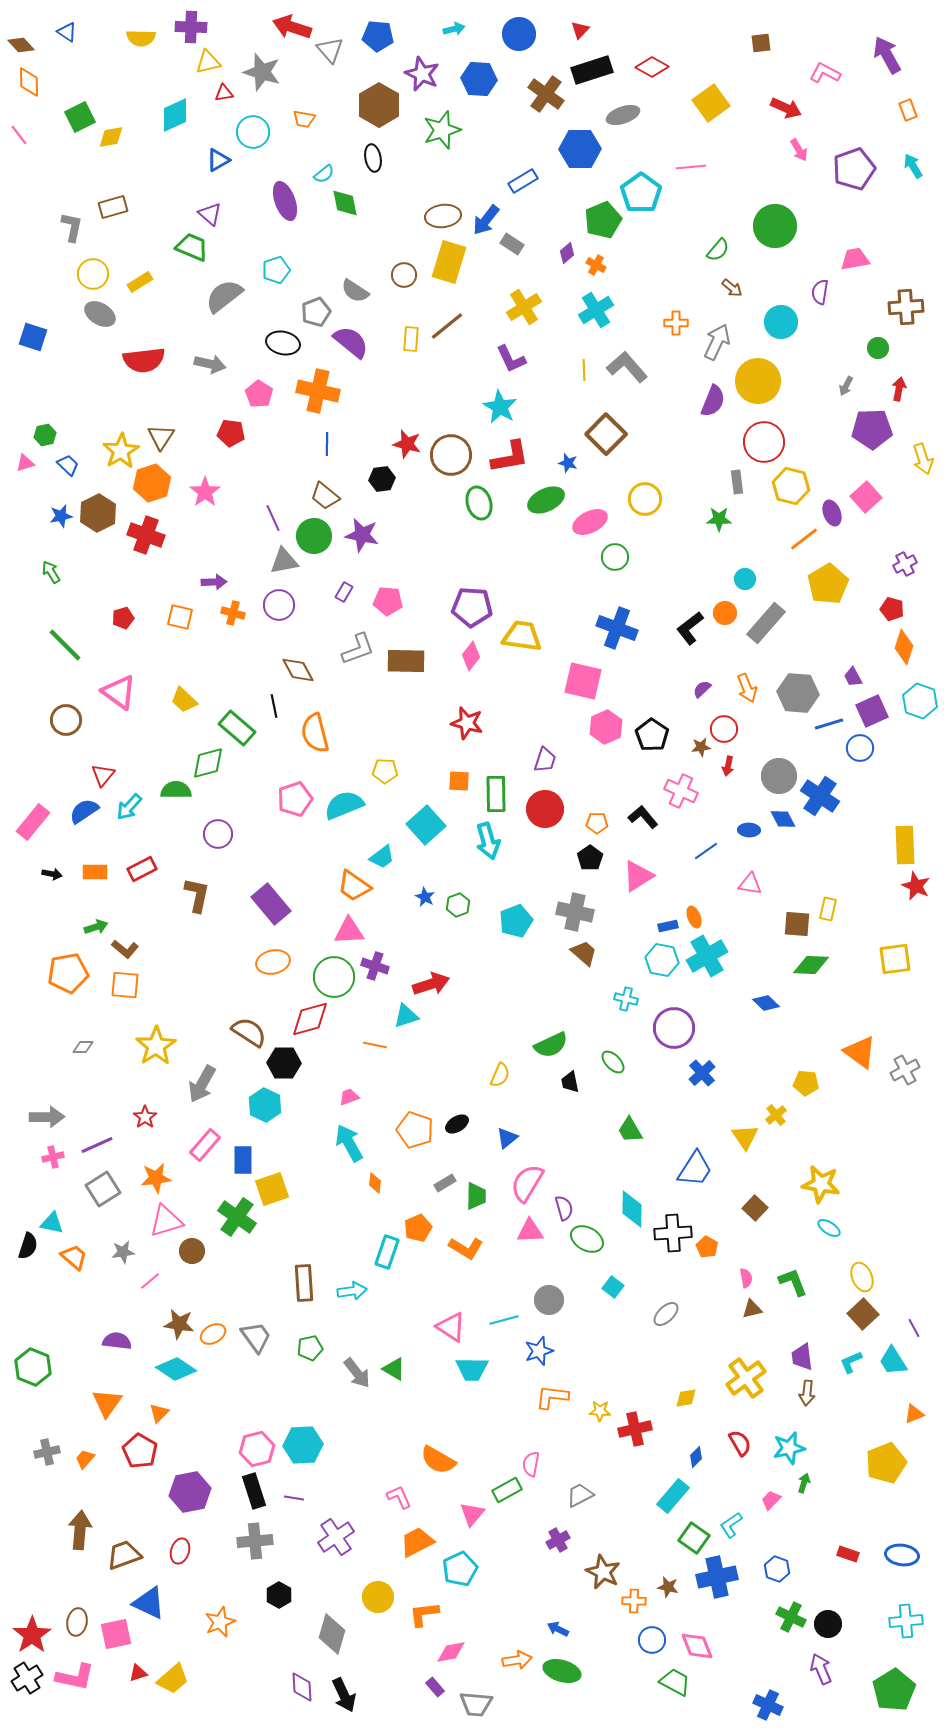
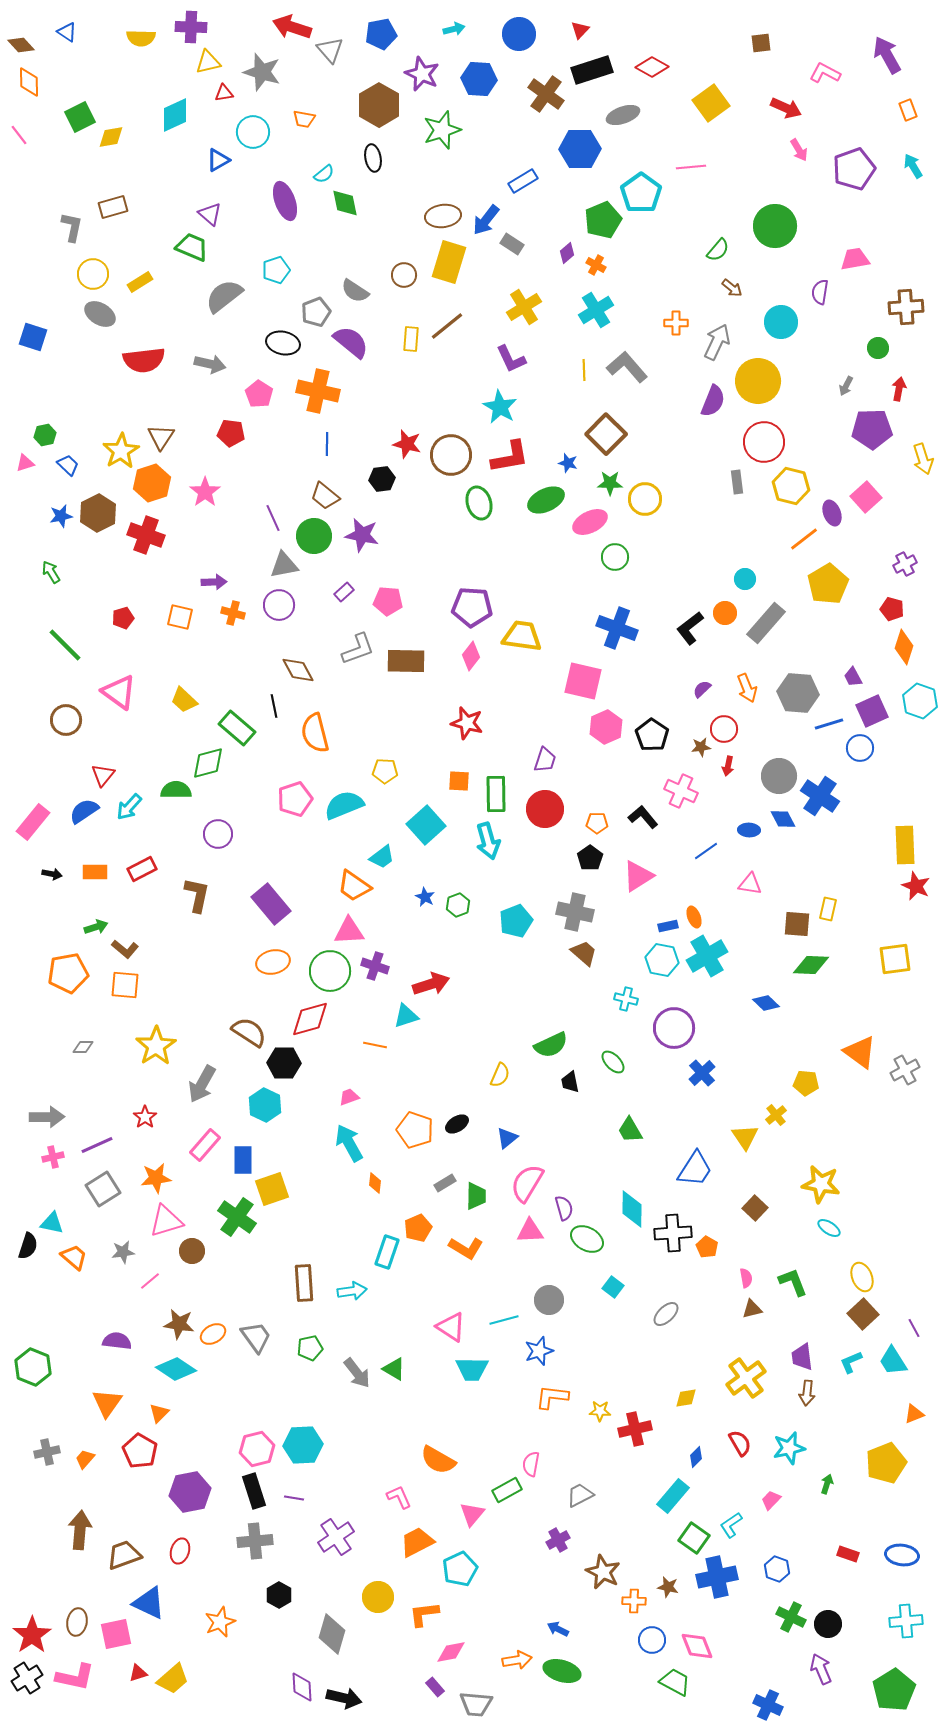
blue pentagon at (378, 36): moved 3 px right, 2 px up; rotated 16 degrees counterclockwise
green star at (719, 519): moved 109 px left, 36 px up
gray triangle at (284, 561): moved 4 px down
purple rectangle at (344, 592): rotated 18 degrees clockwise
green circle at (334, 977): moved 4 px left, 6 px up
green arrow at (804, 1483): moved 23 px right, 1 px down
black arrow at (344, 1695): moved 3 px down; rotated 52 degrees counterclockwise
